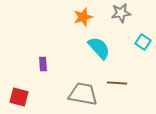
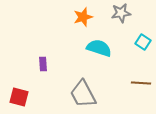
cyan semicircle: rotated 30 degrees counterclockwise
brown line: moved 24 px right
gray trapezoid: rotated 128 degrees counterclockwise
